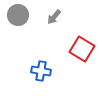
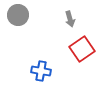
gray arrow: moved 16 px right, 2 px down; rotated 56 degrees counterclockwise
red square: rotated 25 degrees clockwise
